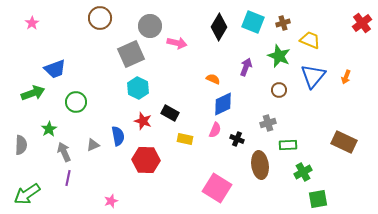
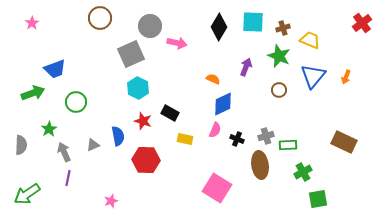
cyan square at (253, 22): rotated 20 degrees counterclockwise
brown cross at (283, 23): moved 5 px down
gray cross at (268, 123): moved 2 px left, 13 px down
